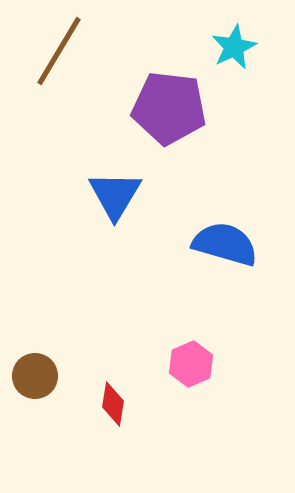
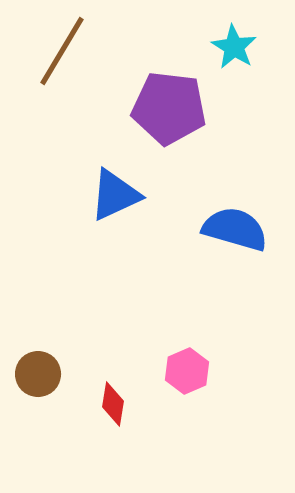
cyan star: rotated 15 degrees counterclockwise
brown line: moved 3 px right
blue triangle: rotated 34 degrees clockwise
blue semicircle: moved 10 px right, 15 px up
pink hexagon: moved 4 px left, 7 px down
brown circle: moved 3 px right, 2 px up
